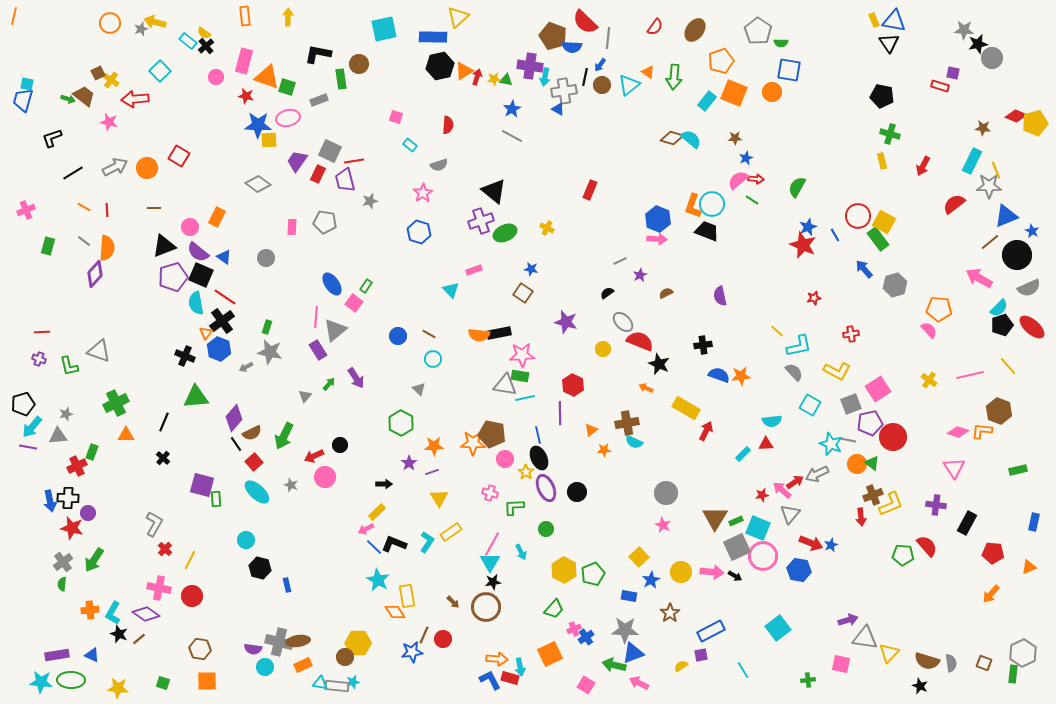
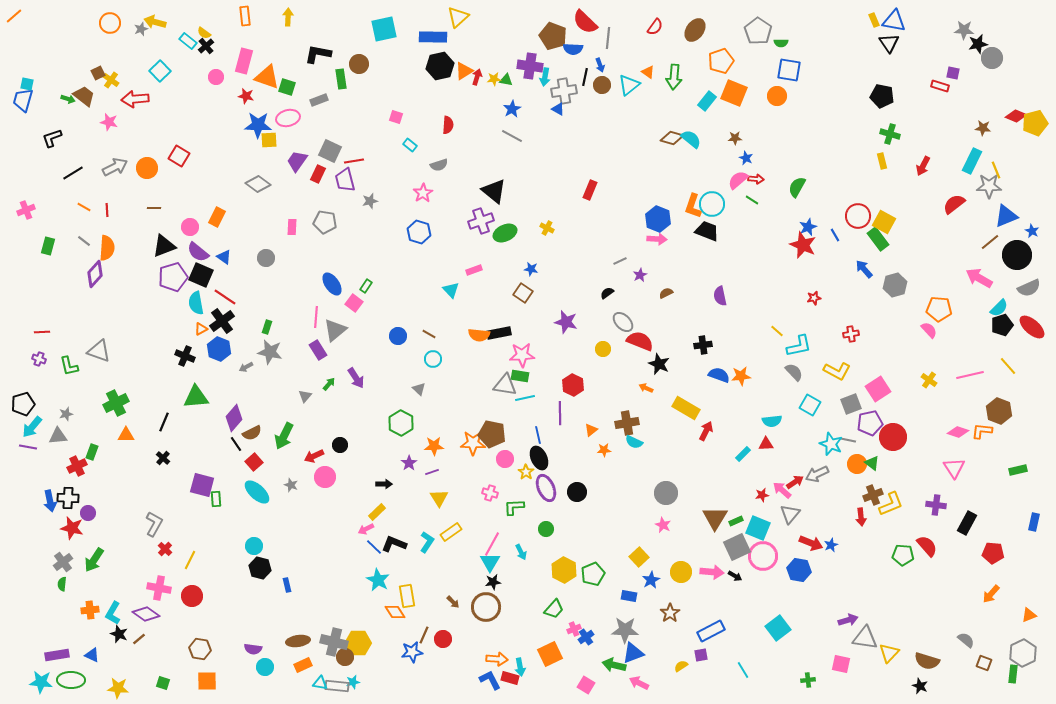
orange line at (14, 16): rotated 36 degrees clockwise
blue semicircle at (572, 47): moved 1 px right, 2 px down
blue arrow at (600, 65): rotated 56 degrees counterclockwise
orange circle at (772, 92): moved 5 px right, 4 px down
blue star at (746, 158): rotated 24 degrees counterclockwise
orange triangle at (206, 333): moved 5 px left, 4 px up; rotated 24 degrees clockwise
cyan circle at (246, 540): moved 8 px right, 6 px down
orange triangle at (1029, 567): moved 48 px down
gray cross at (279, 642): moved 55 px right
gray semicircle at (951, 663): moved 15 px right, 23 px up; rotated 42 degrees counterclockwise
